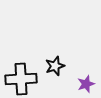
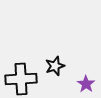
purple star: rotated 18 degrees counterclockwise
